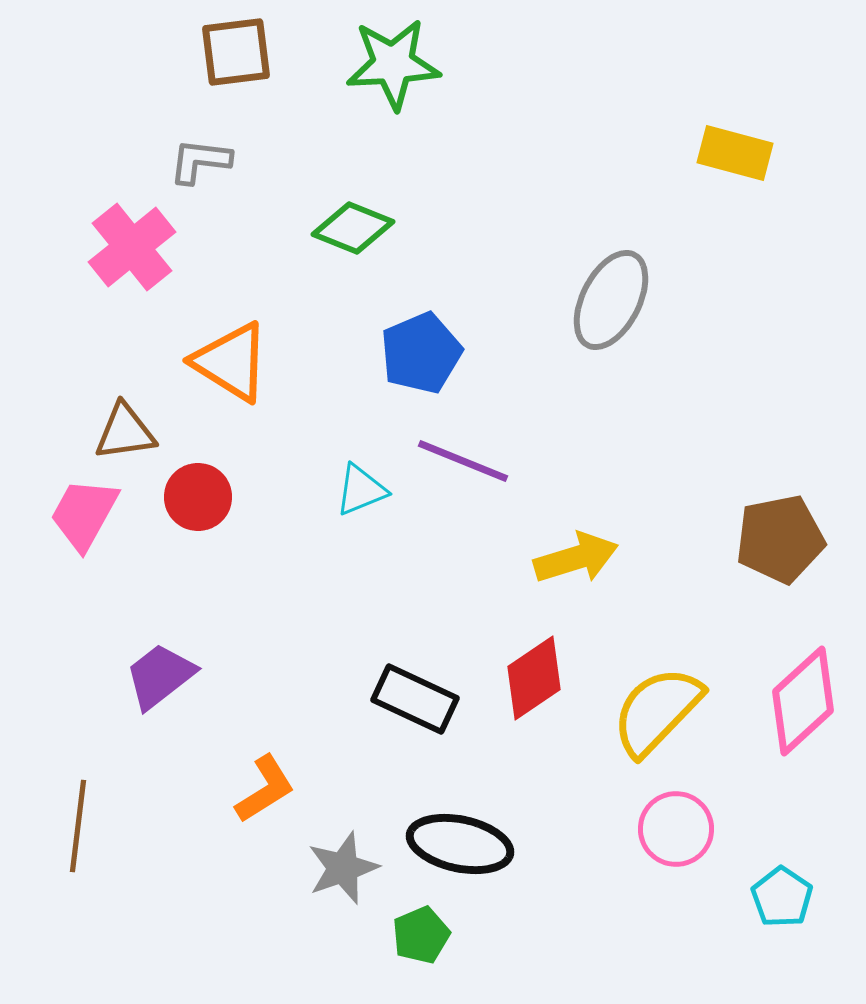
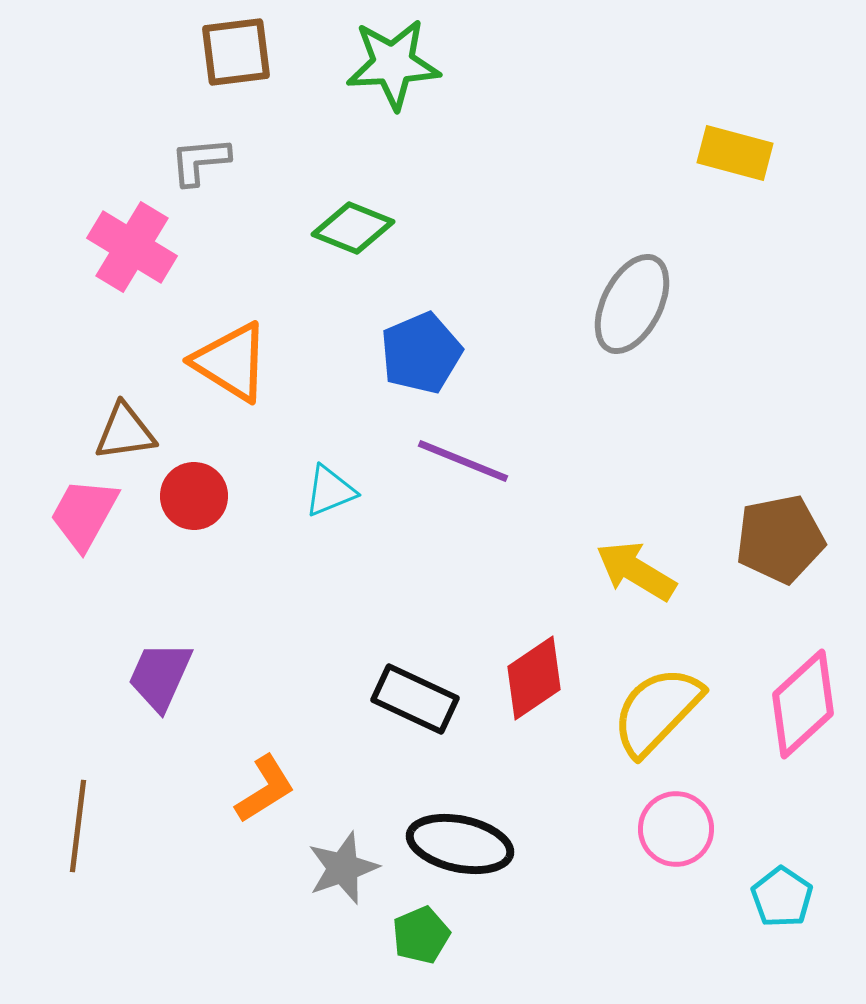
gray L-shape: rotated 12 degrees counterclockwise
pink cross: rotated 20 degrees counterclockwise
gray ellipse: moved 21 px right, 4 px down
cyan triangle: moved 31 px left, 1 px down
red circle: moved 4 px left, 1 px up
yellow arrow: moved 60 px right, 13 px down; rotated 132 degrees counterclockwise
purple trapezoid: rotated 28 degrees counterclockwise
pink diamond: moved 3 px down
